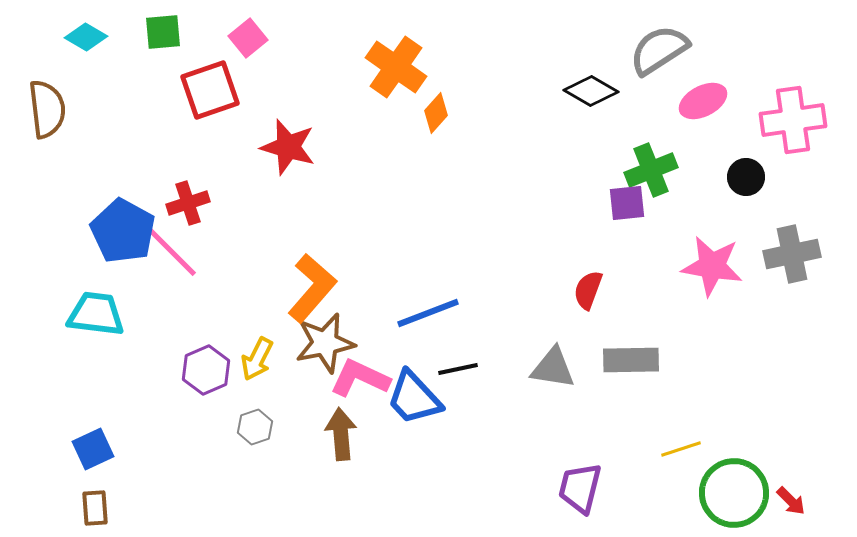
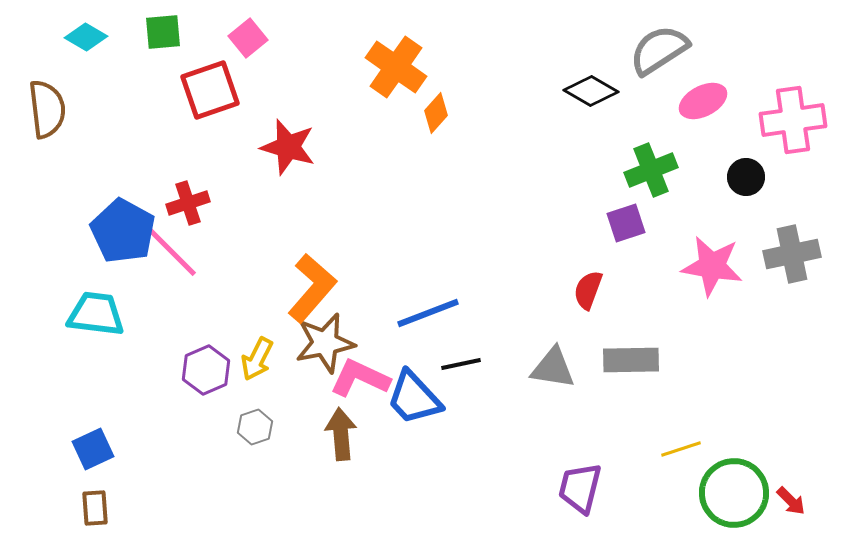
purple square: moved 1 px left, 20 px down; rotated 12 degrees counterclockwise
black line: moved 3 px right, 5 px up
